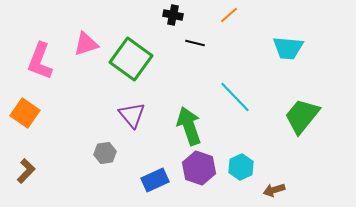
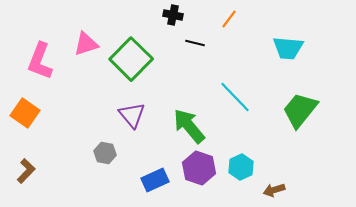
orange line: moved 4 px down; rotated 12 degrees counterclockwise
green square: rotated 9 degrees clockwise
green trapezoid: moved 2 px left, 6 px up
green arrow: rotated 21 degrees counterclockwise
gray hexagon: rotated 20 degrees clockwise
